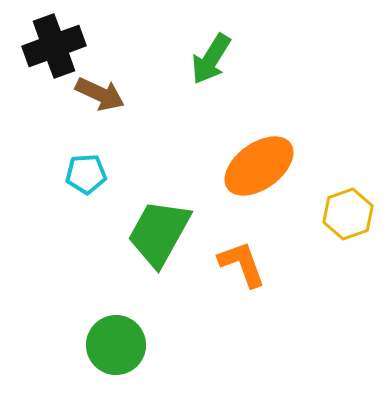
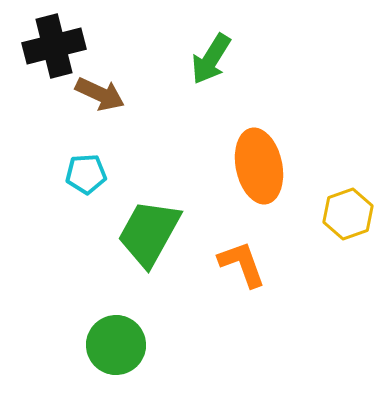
black cross: rotated 6 degrees clockwise
orange ellipse: rotated 66 degrees counterclockwise
green trapezoid: moved 10 px left
